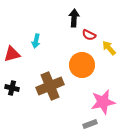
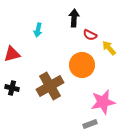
red semicircle: moved 1 px right
cyan arrow: moved 2 px right, 11 px up
brown cross: rotated 8 degrees counterclockwise
